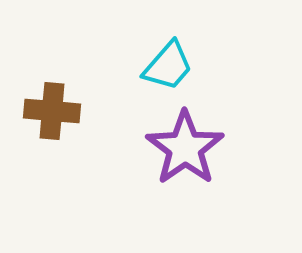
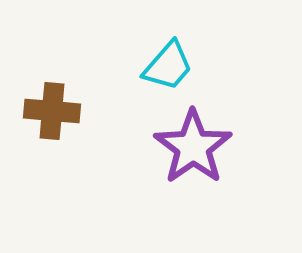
purple star: moved 8 px right, 1 px up
